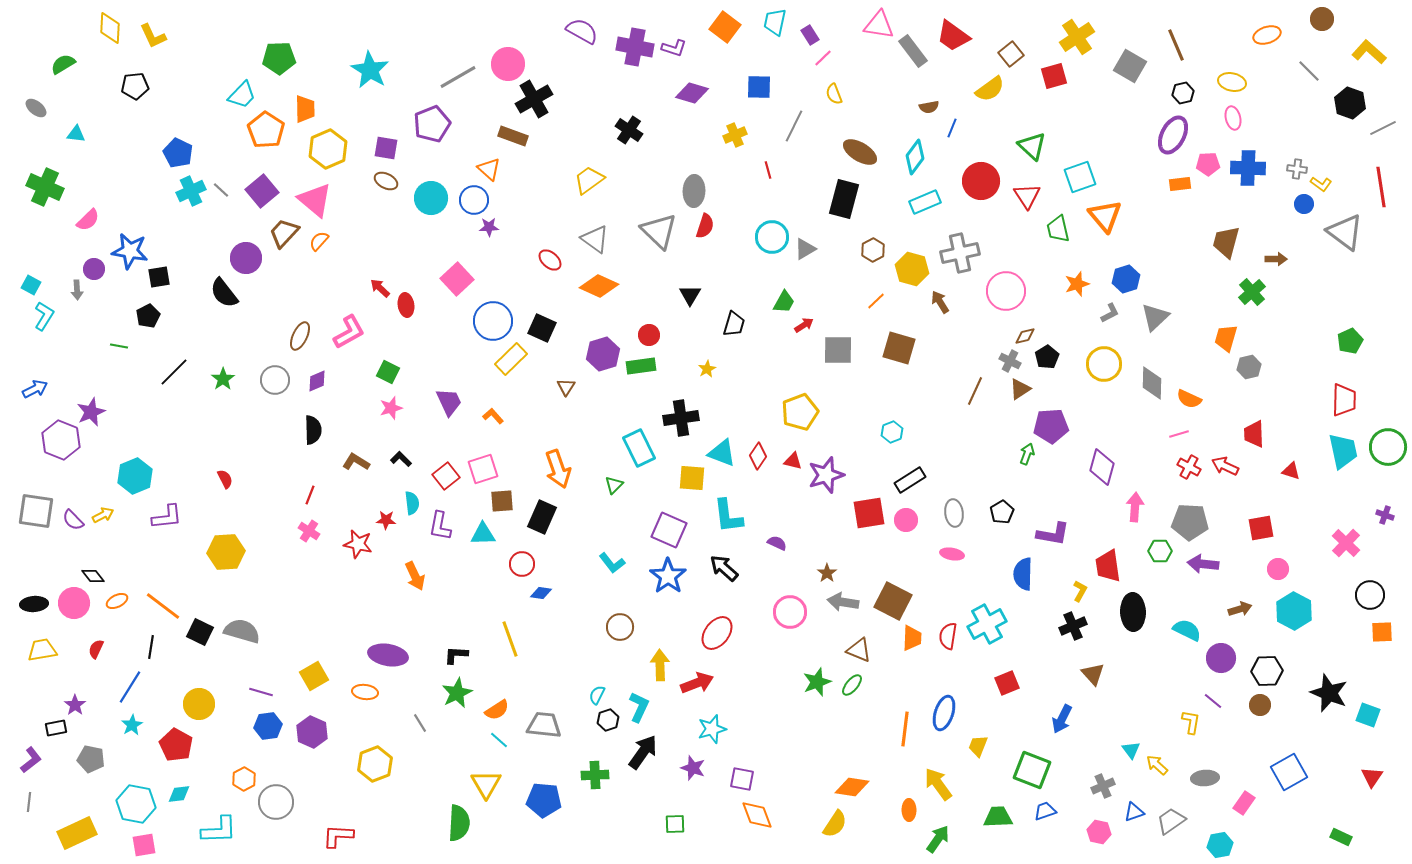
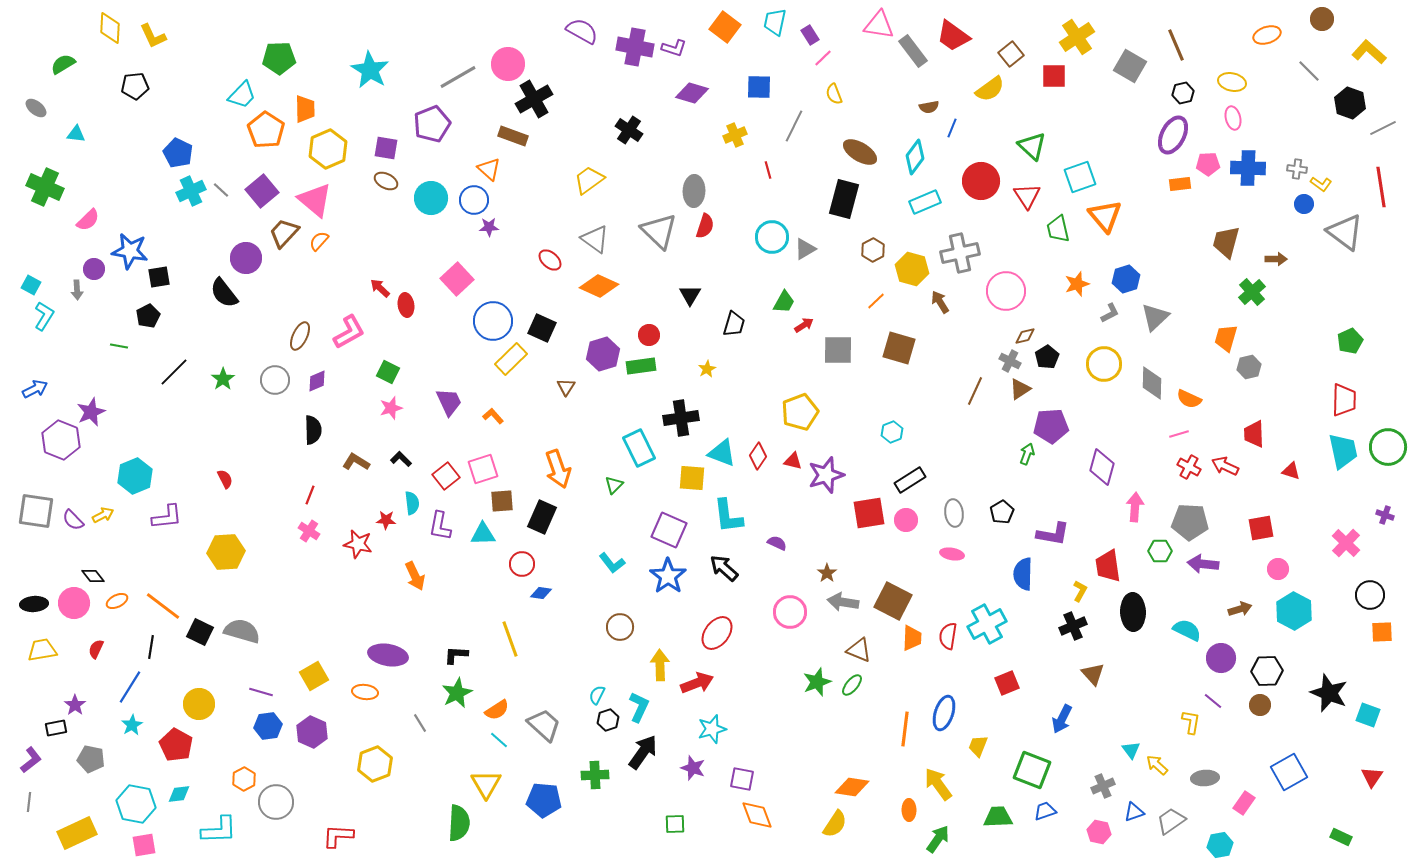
red square at (1054, 76): rotated 16 degrees clockwise
gray trapezoid at (544, 725): rotated 36 degrees clockwise
